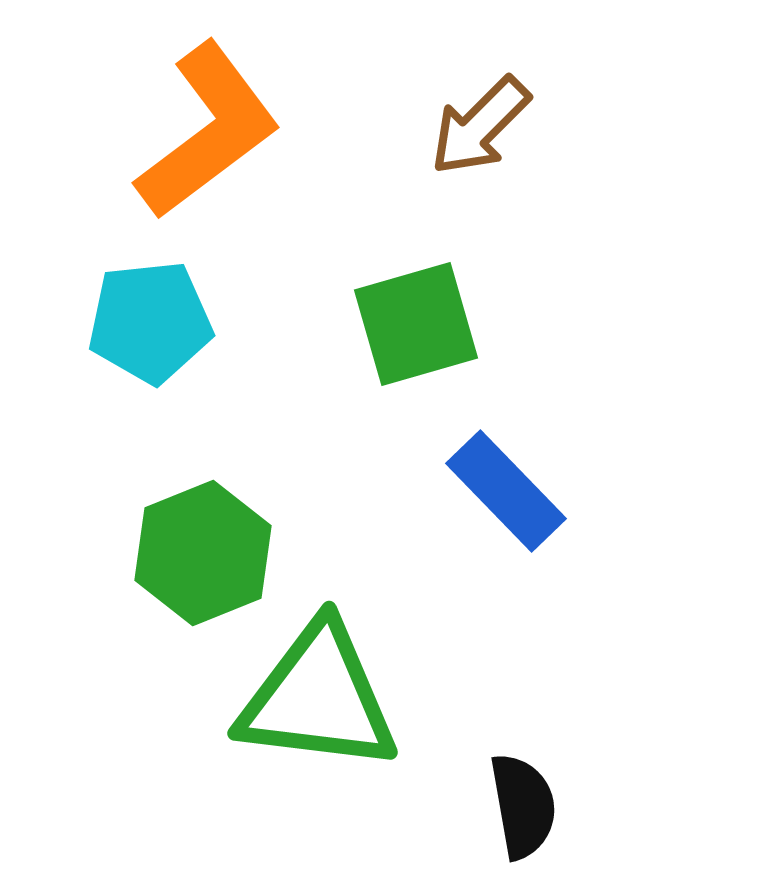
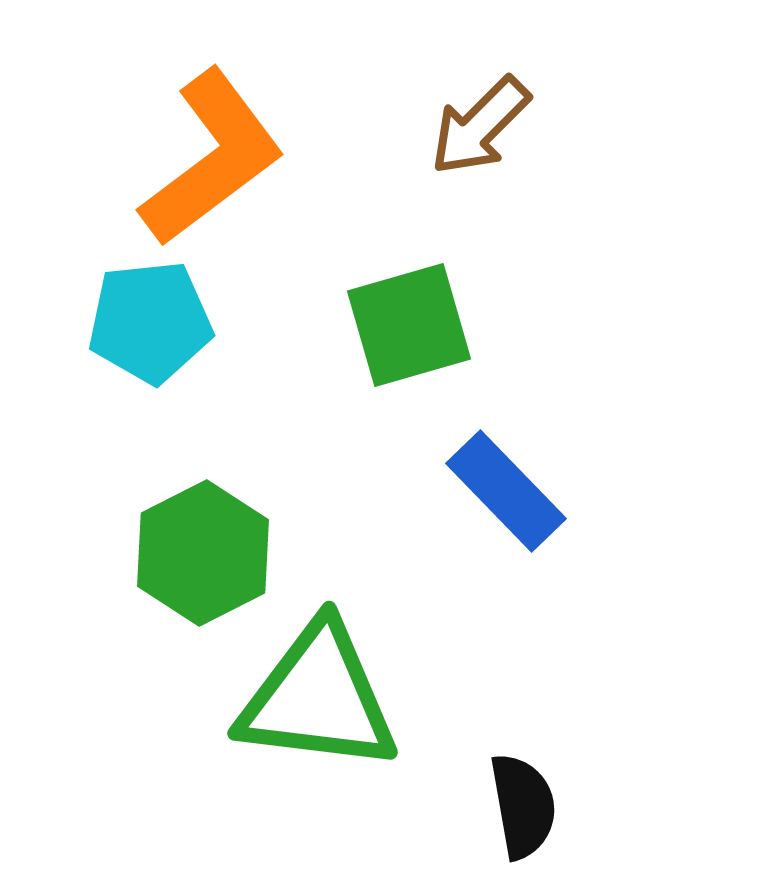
orange L-shape: moved 4 px right, 27 px down
green square: moved 7 px left, 1 px down
green hexagon: rotated 5 degrees counterclockwise
